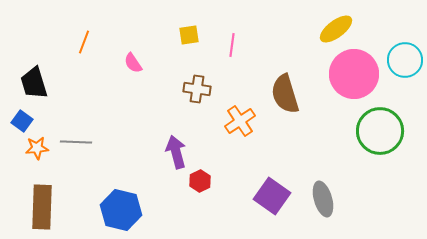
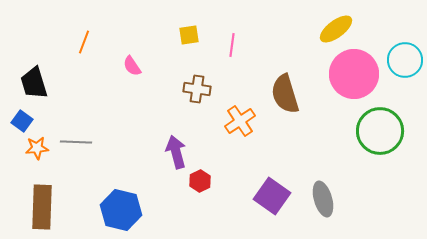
pink semicircle: moved 1 px left, 3 px down
